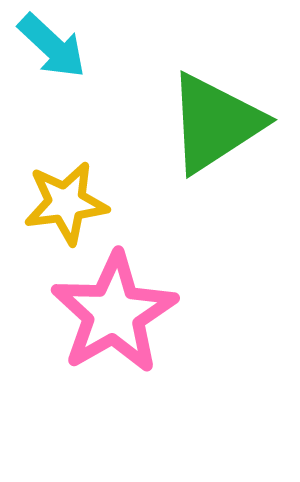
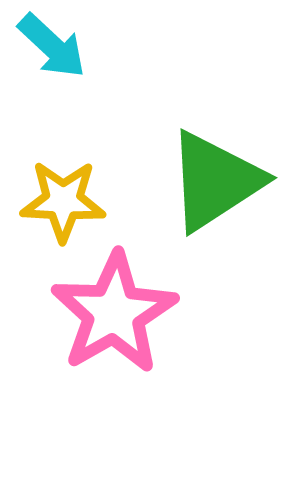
green triangle: moved 58 px down
yellow star: moved 3 px left, 2 px up; rotated 10 degrees clockwise
